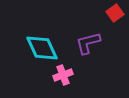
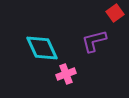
purple L-shape: moved 6 px right, 2 px up
pink cross: moved 3 px right, 1 px up
